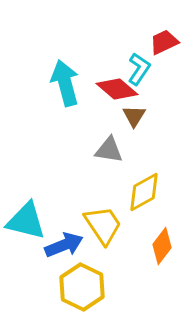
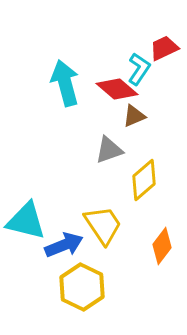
red trapezoid: moved 6 px down
brown triangle: rotated 35 degrees clockwise
gray triangle: rotated 28 degrees counterclockwise
yellow diamond: moved 12 px up; rotated 12 degrees counterclockwise
